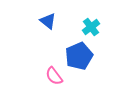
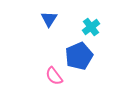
blue triangle: moved 1 px right, 2 px up; rotated 24 degrees clockwise
